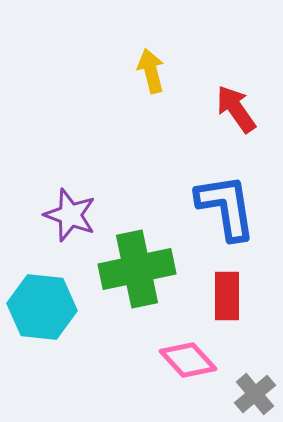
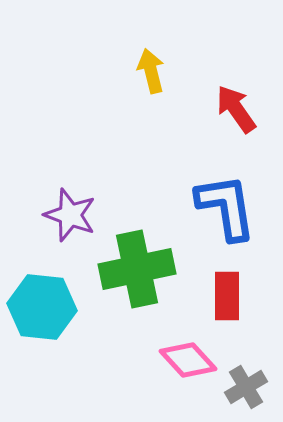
gray cross: moved 9 px left, 7 px up; rotated 9 degrees clockwise
